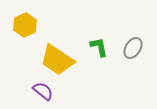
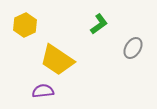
green L-shape: moved 23 px up; rotated 65 degrees clockwise
purple semicircle: rotated 45 degrees counterclockwise
